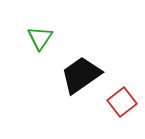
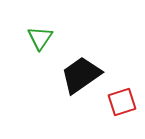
red square: rotated 20 degrees clockwise
